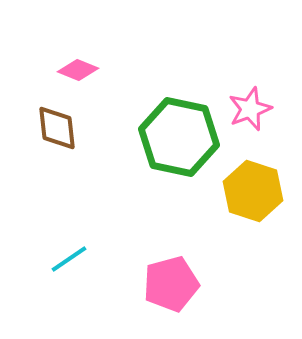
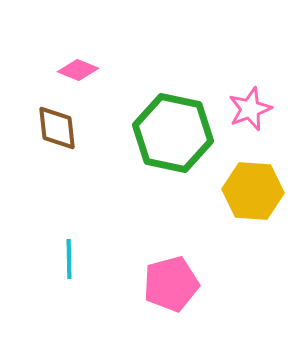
green hexagon: moved 6 px left, 4 px up
yellow hexagon: rotated 14 degrees counterclockwise
cyan line: rotated 57 degrees counterclockwise
